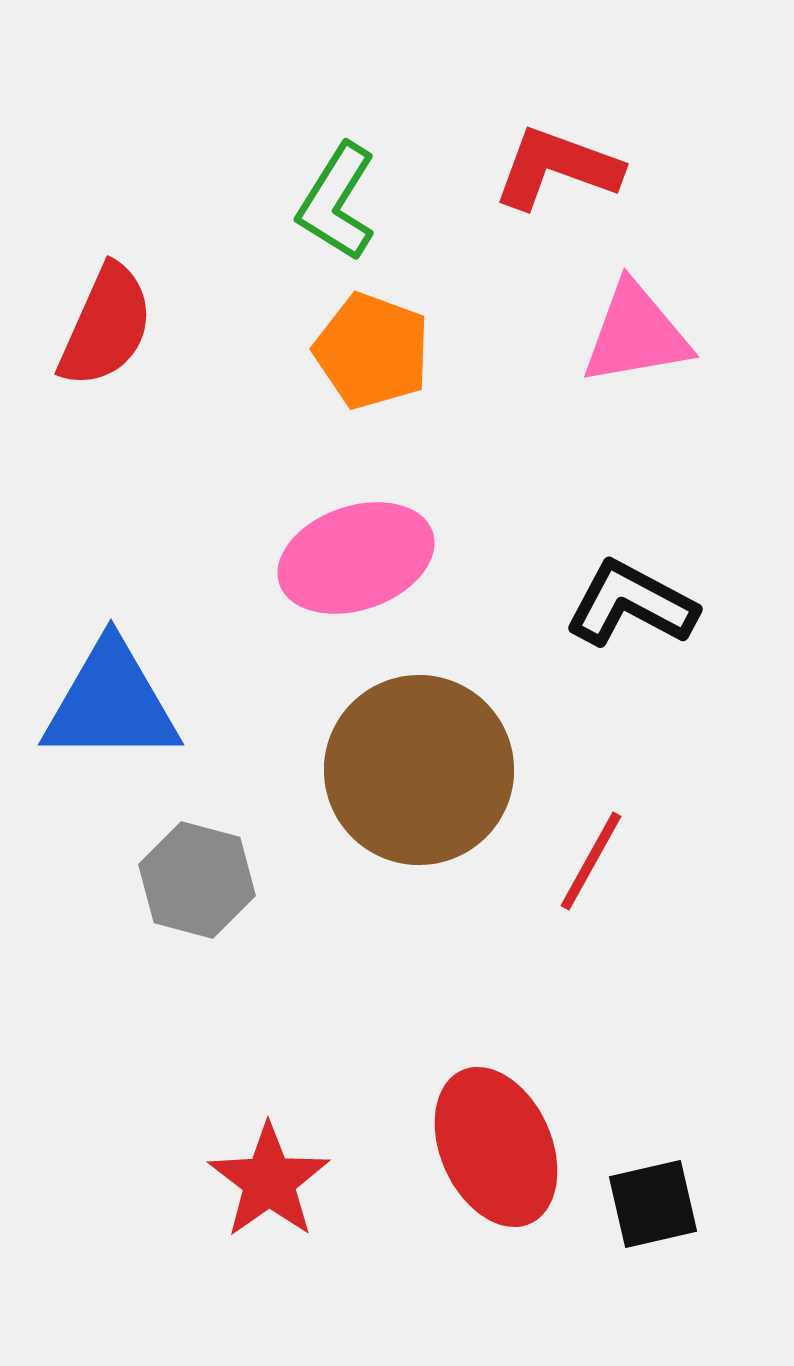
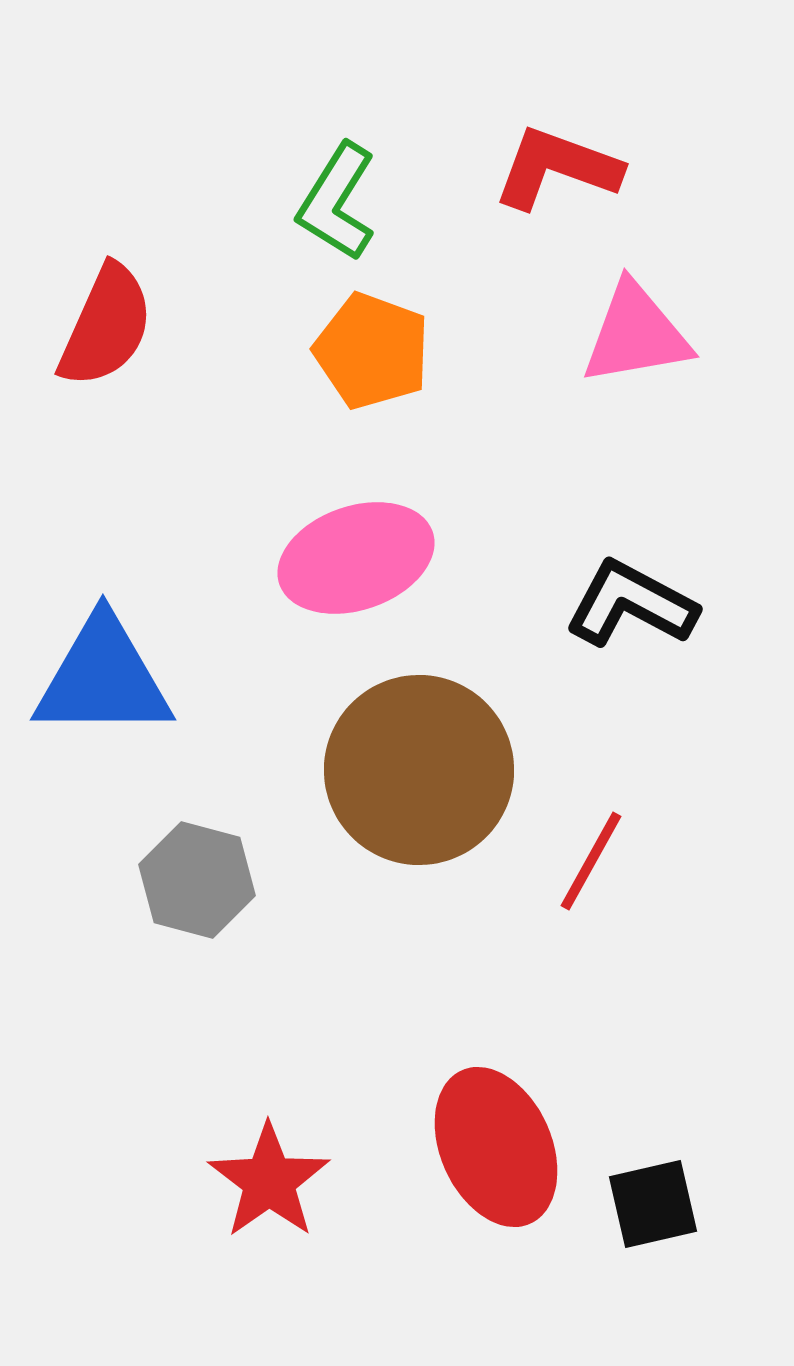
blue triangle: moved 8 px left, 25 px up
